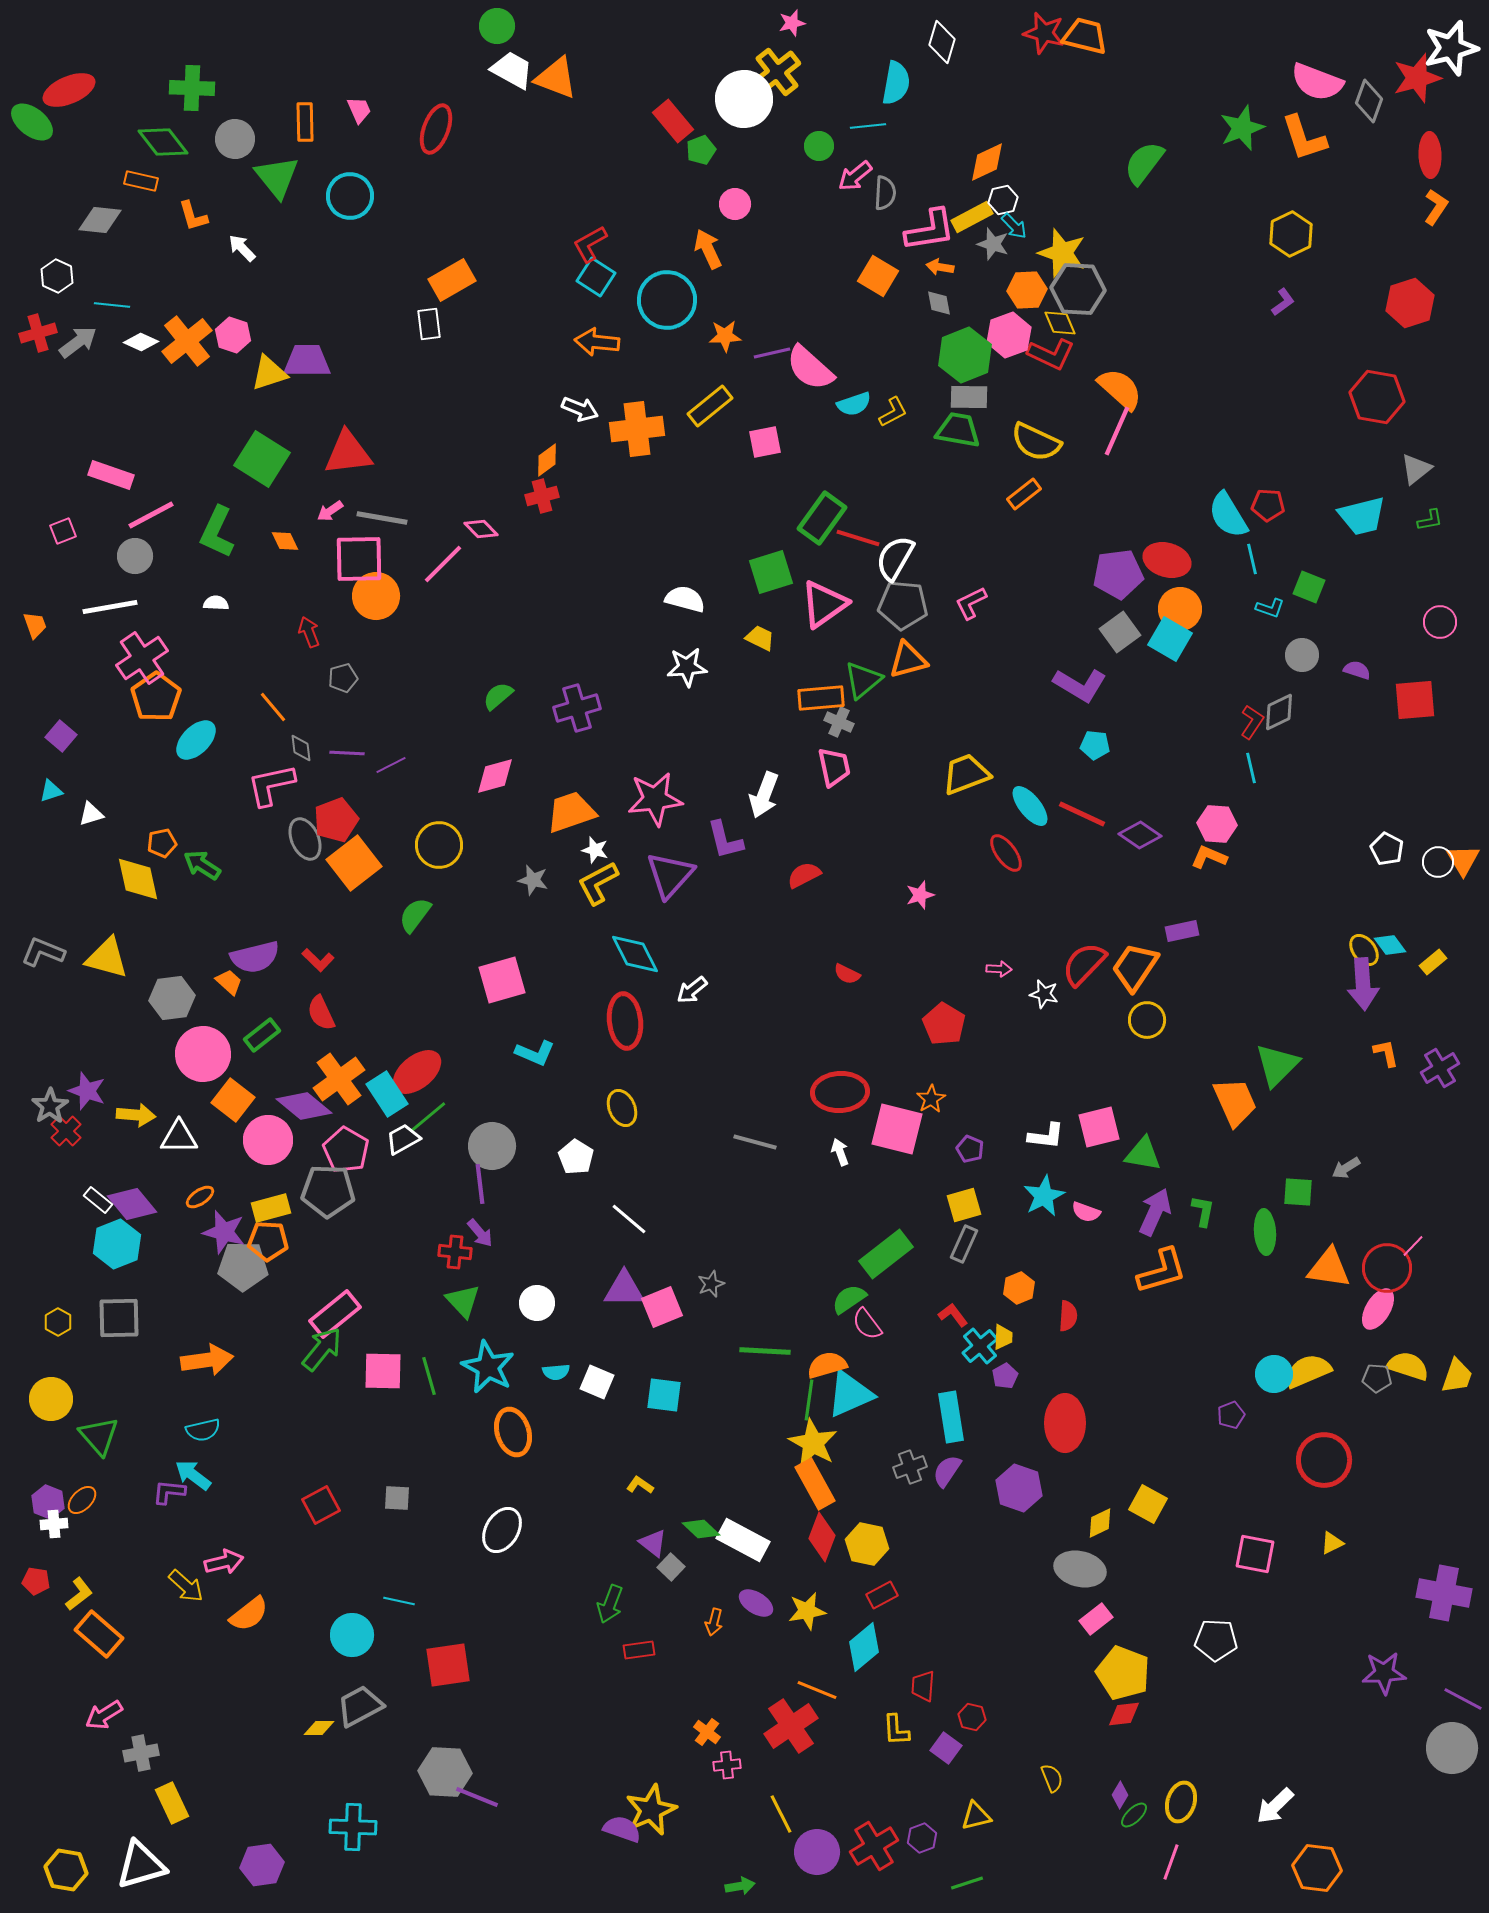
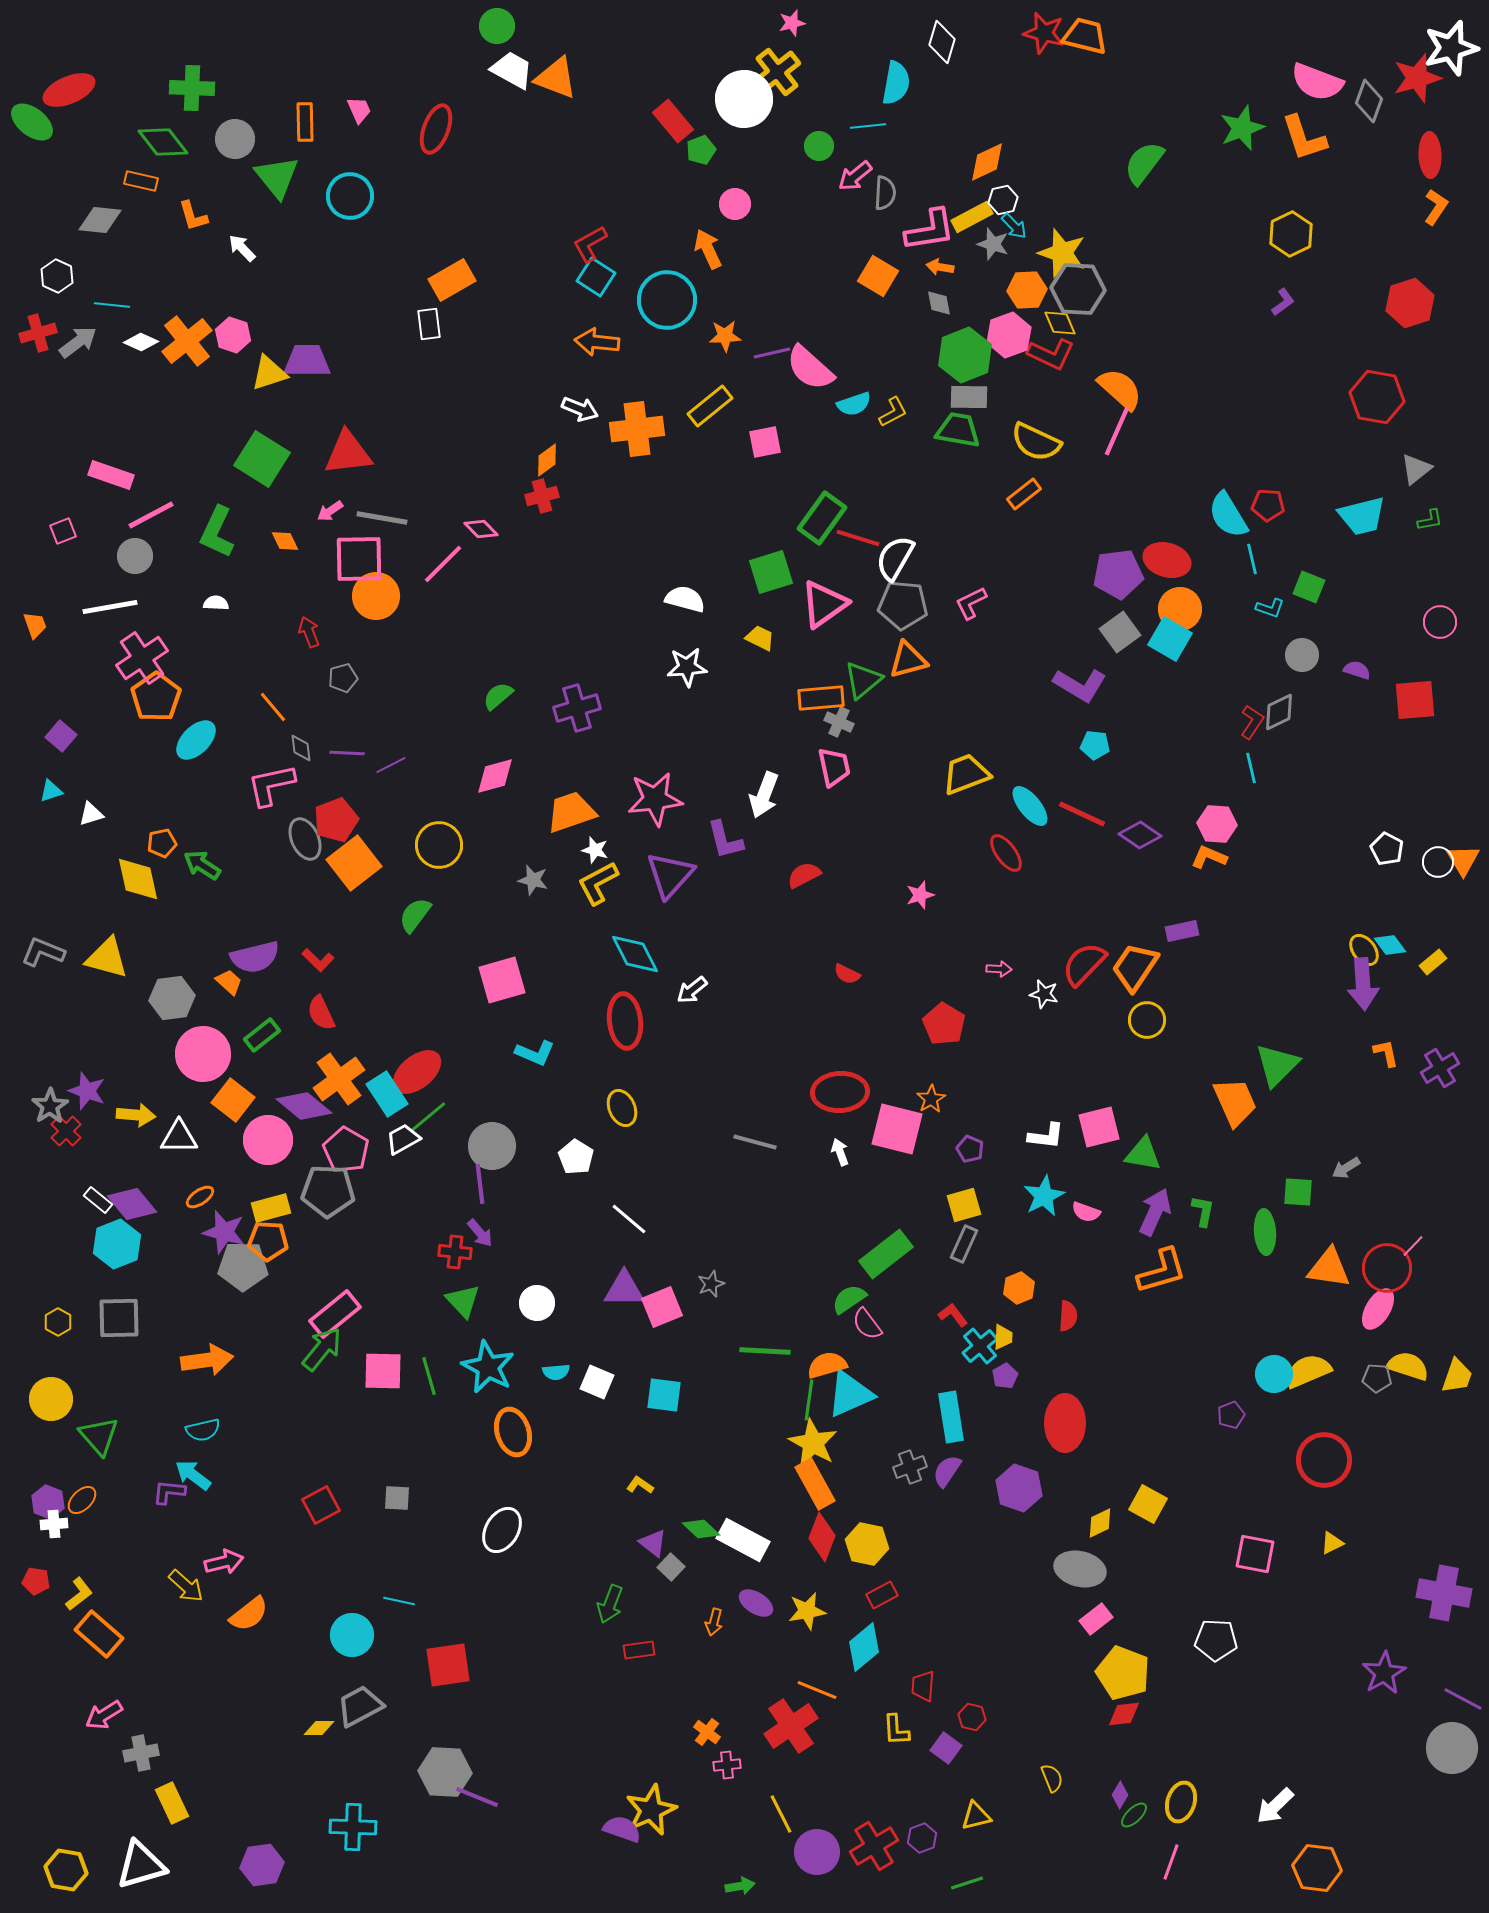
purple star at (1384, 1673): rotated 27 degrees counterclockwise
